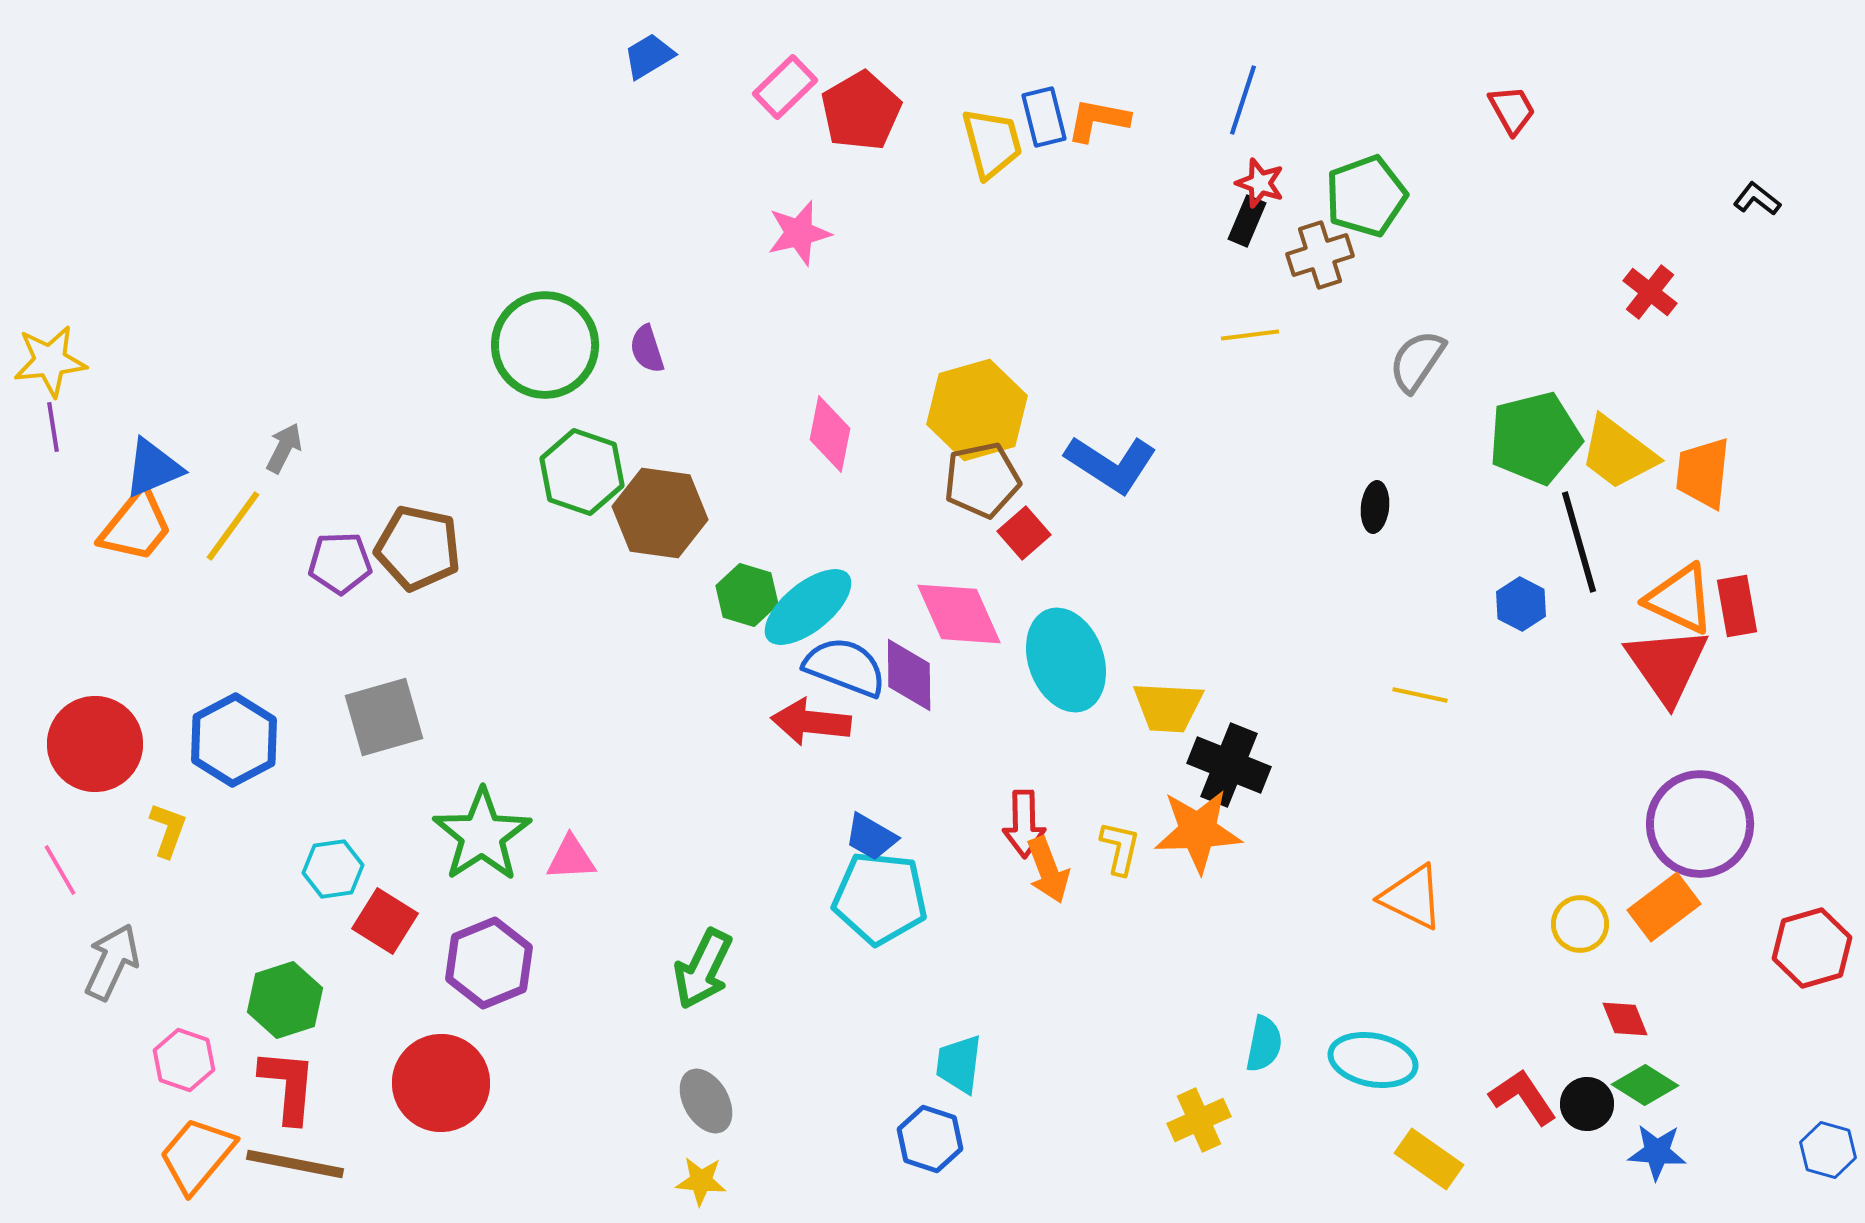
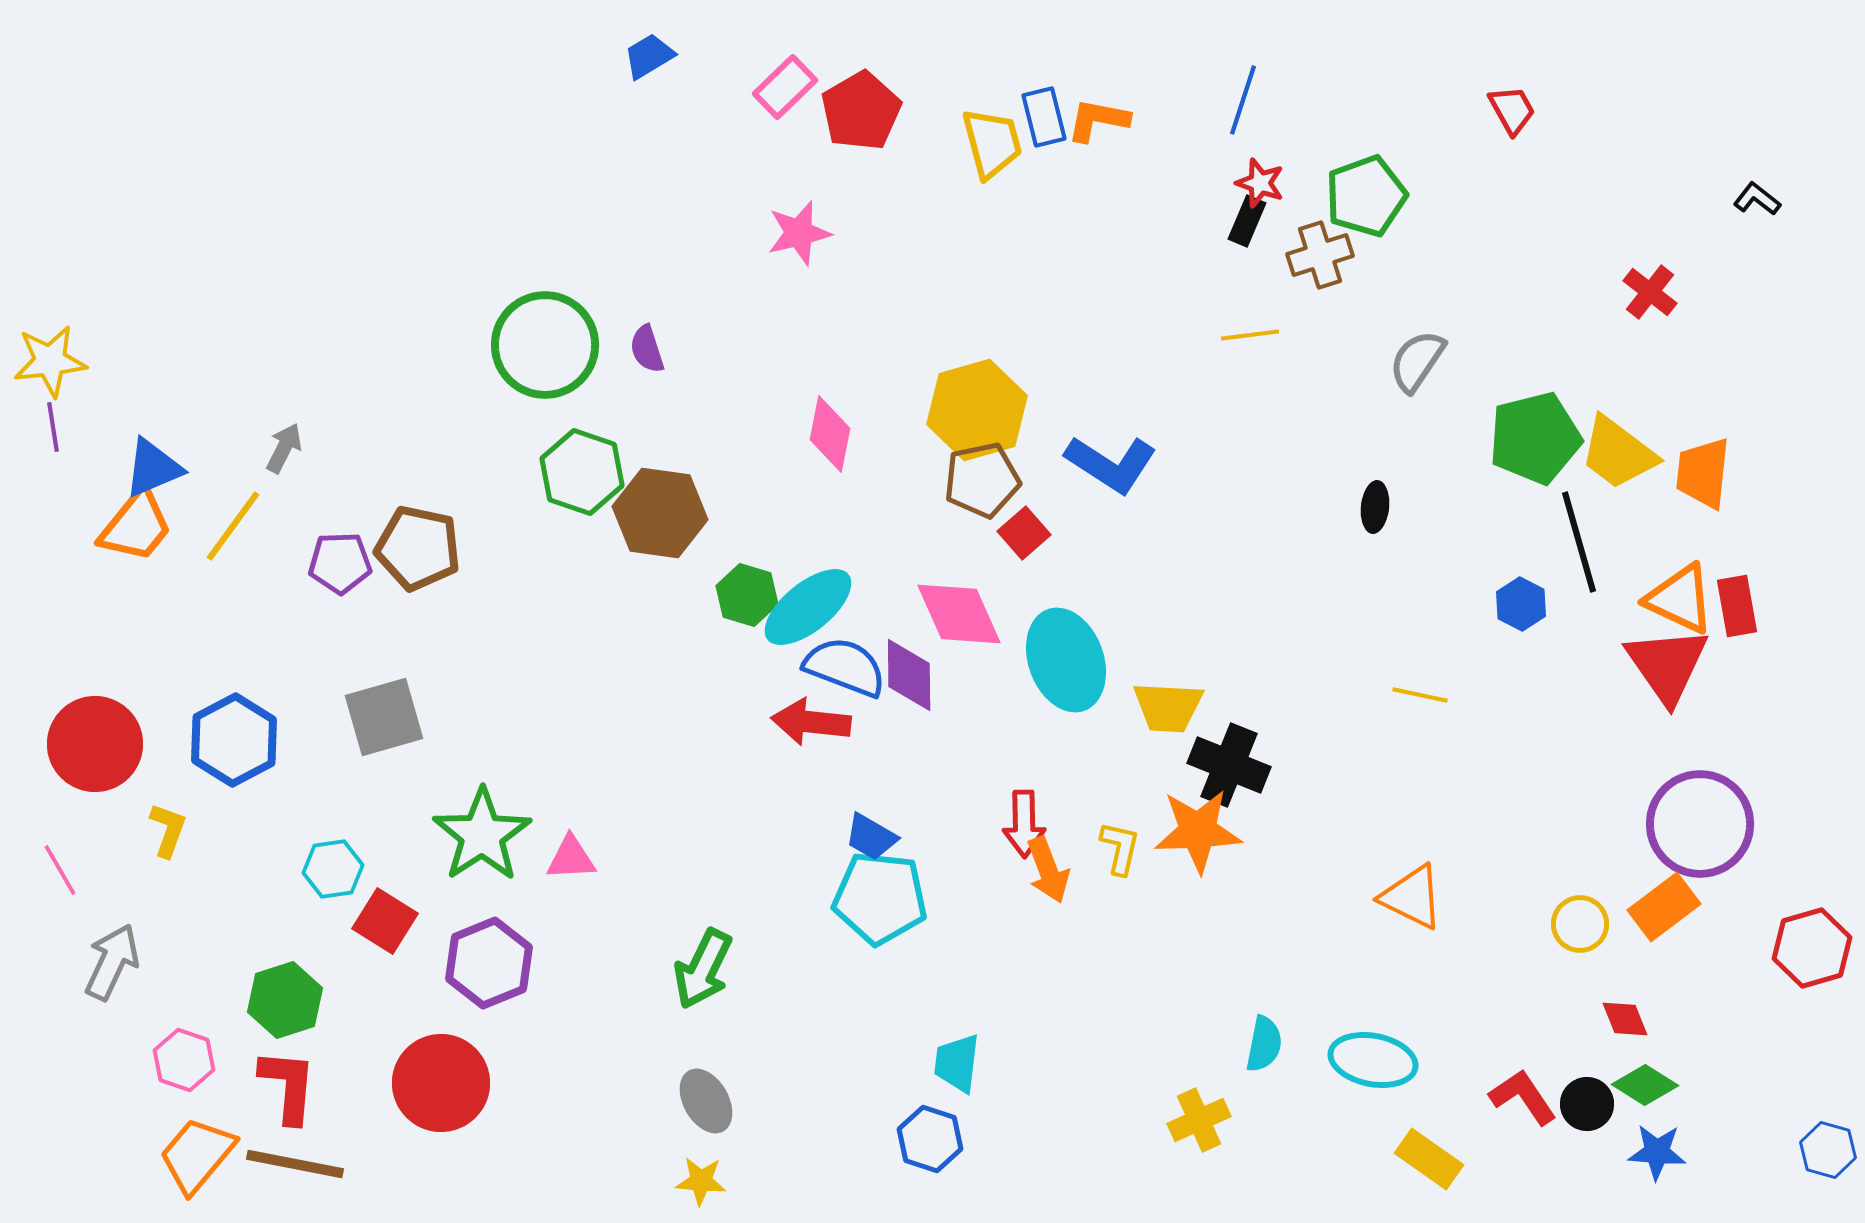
cyan trapezoid at (959, 1064): moved 2 px left, 1 px up
